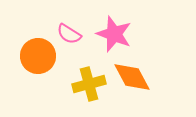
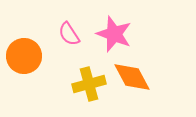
pink semicircle: rotated 25 degrees clockwise
orange circle: moved 14 px left
